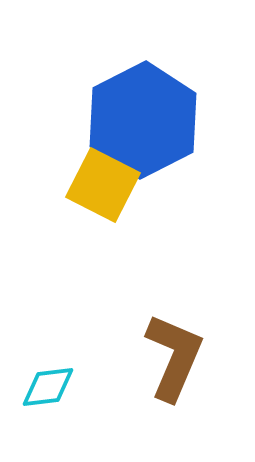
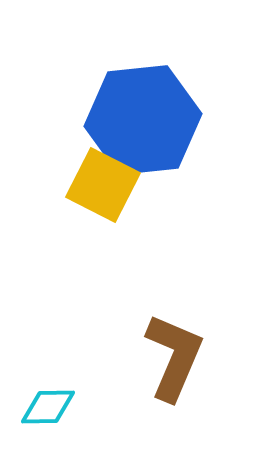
blue hexagon: rotated 21 degrees clockwise
cyan diamond: moved 20 px down; rotated 6 degrees clockwise
